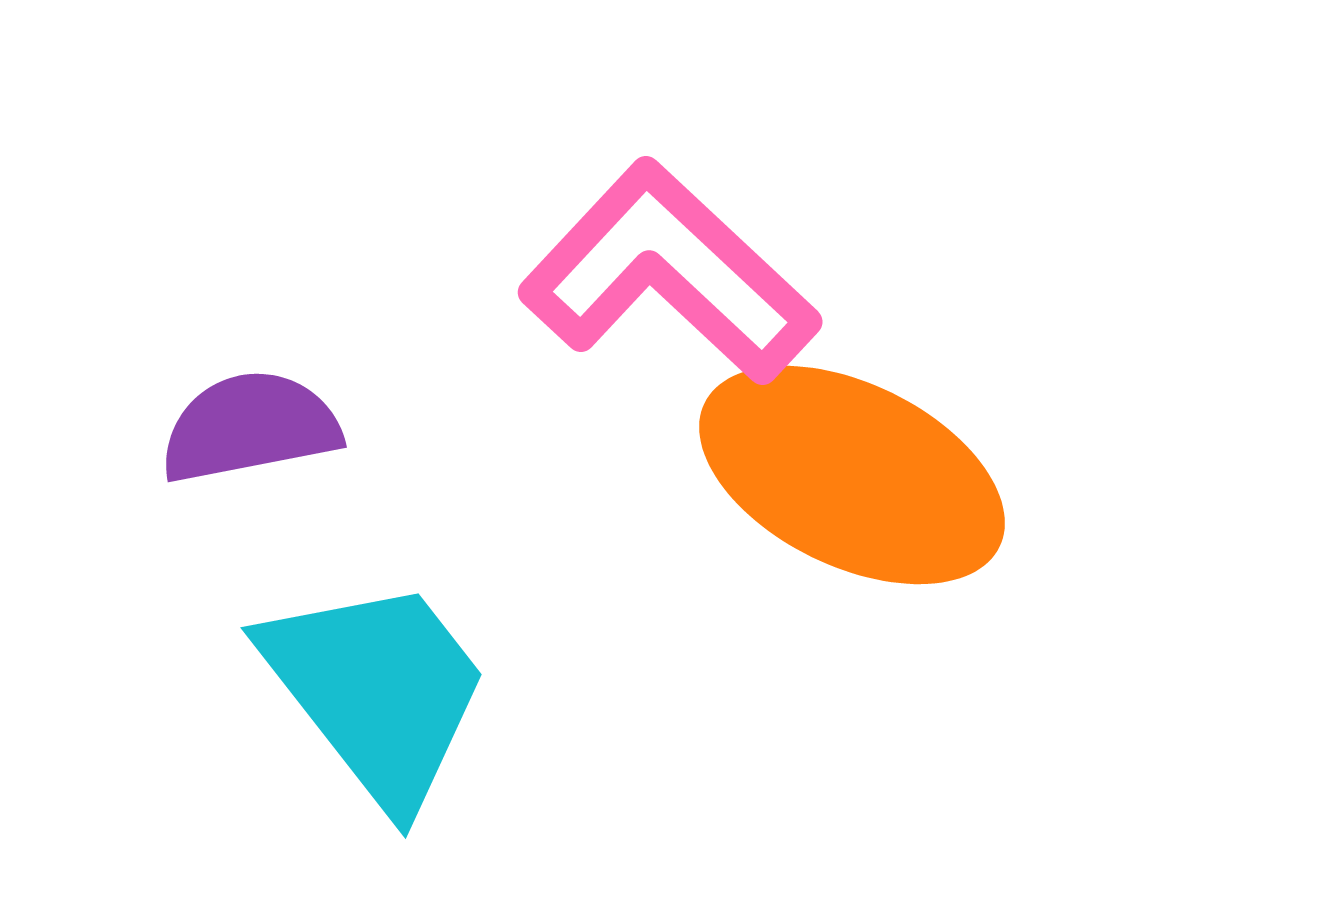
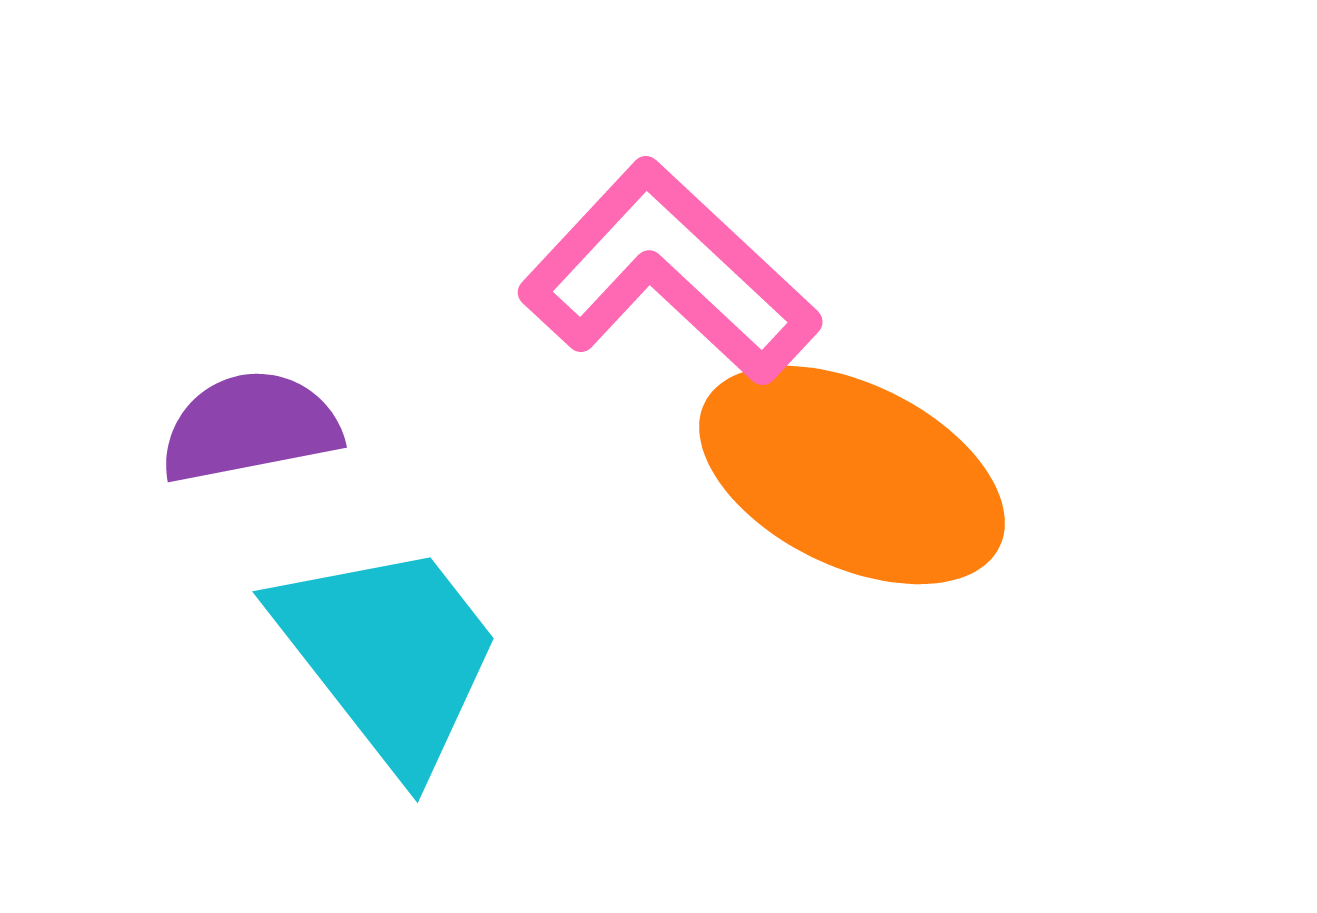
cyan trapezoid: moved 12 px right, 36 px up
